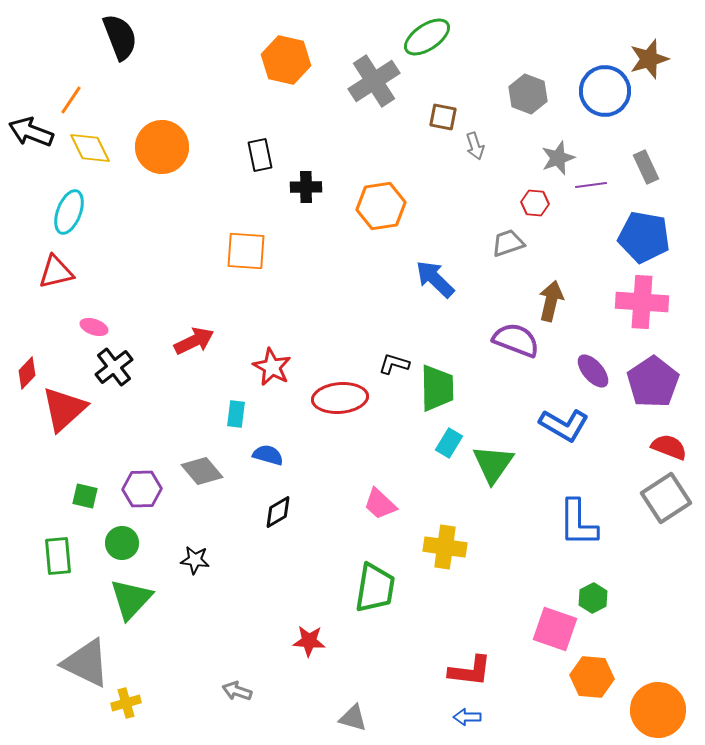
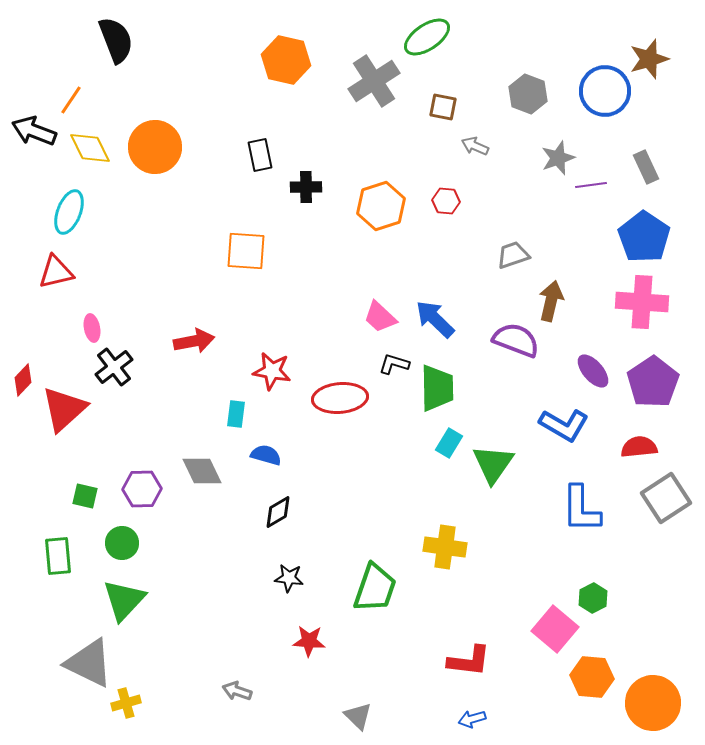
black semicircle at (120, 37): moved 4 px left, 3 px down
brown square at (443, 117): moved 10 px up
black arrow at (31, 132): moved 3 px right, 1 px up
gray arrow at (475, 146): rotated 132 degrees clockwise
orange circle at (162, 147): moved 7 px left
red hexagon at (535, 203): moved 89 px left, 2 px up
orange hexagon at (381, 206): rotated 9 degrees counterclockwise
blue pentagon at (644, 237): rotated 24 degrees clockwise
gray trapezoid at (508, 243): moved 5 px right, 12 px down
blue arrow at (435, 279): moved 40 px down
pink ellipse at (94, 327): moved 2 px left, 1 px down; rotated 60 degrees clockwise
red arrow at (194, 341): rotated 15 degrees clockwise
red star at (272, 367): moved 4 px down; rotated 18 degrees counterclockwise
red diamond at (27, 373): moved 4 px left, 7 px down
red semicircle at (669, 447): moved 30 px left; rotated 27 degrees counterclockwise
blue semicircle at (268, 455): moved 2 px left
gray diamond at (202, 471): rotated 15 degrees clockwise
pink trapezoid at (380, 504): moved 187 px up
blue L-shape at (578, 523): moved 3 px right, 14 px up
black star at (195, 560): moved 94 px right, 18 px down
green trapezoid at (375, 588): rotated 10 degrees clockwise
green triangle at (131, 599): moved 7 px left, 1 px down
pink square at (555, 629): rotated 21 degrees clockwise
gray triangle at (86, 663): moved 3 px right
red L-shape at (470, 671): moved 1 px left, 10 px up
orange circle at (658, 710): moved 5 px left, 7 px up
blue arrow at (467, 717): moved 5 px right, 2 px down; rotated 16 degrees counterclockwise
gray triangle at (353, 718): moved 5 px right, 2 px up; rotated 28 degrees clockwise
